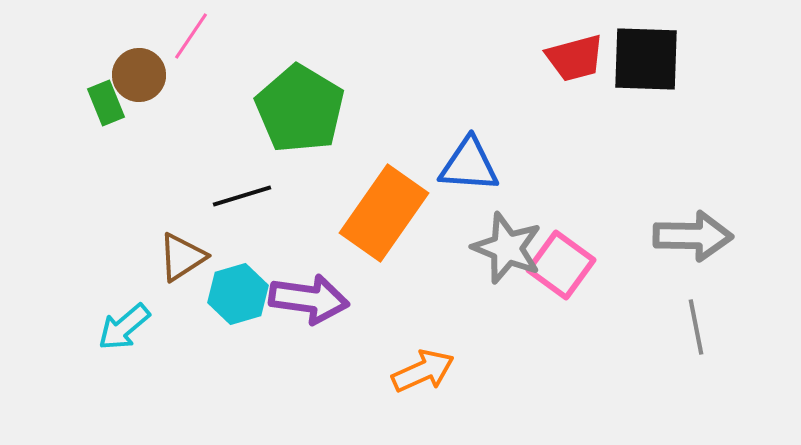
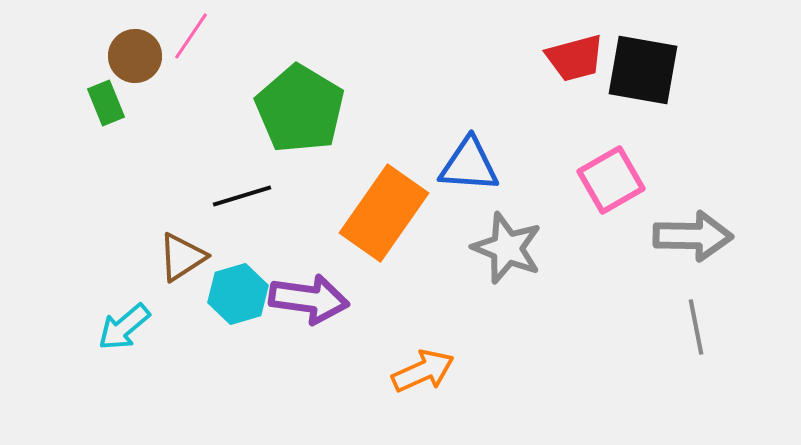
black square: moved 3 px left, 11 px down; rotated 8 degrees clockwise
brown circle: moved 4 px left, 19 px up
pink square: moved 50 px right, 85 px up; rotated 24 degrees clockwise
